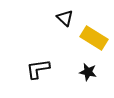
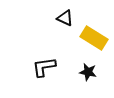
black triangle: rotated 18 degrees counterclockwise
black L-shape: moved 6 px right, 2 px up
